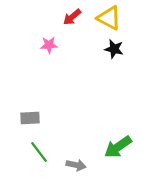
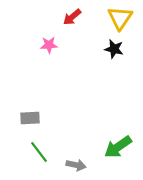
yellow triangle: moved 11 px right; rotated 36 degrees clockwise
